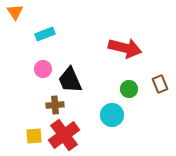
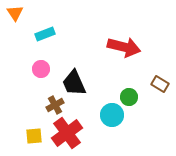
orange triangle: moved 1 px down
red arrow: moved 1 px left, 1 px up
pink circle: moved 2 px left
black trapezoid: moved 4 px right, 3 px down
brown rectangle: rotated 36 degrees counterclockwise
green circle: moved 8 px down
brown cross: rotated 24 degrees counterclockwise
red cross: moved 3 px right, 2 px up
